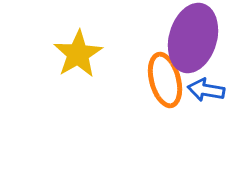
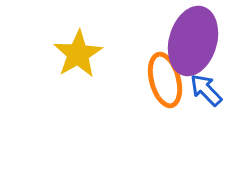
purple ellipse: moved 3 px down
blue arrow: rotated 36 degrees clockwise
